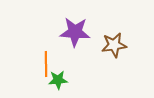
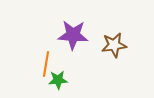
purple star: moved 2 px left, 3 px down
orange line: rotated 10 degrees clockwise
